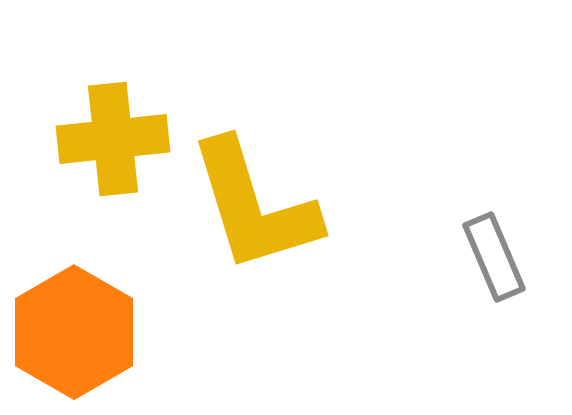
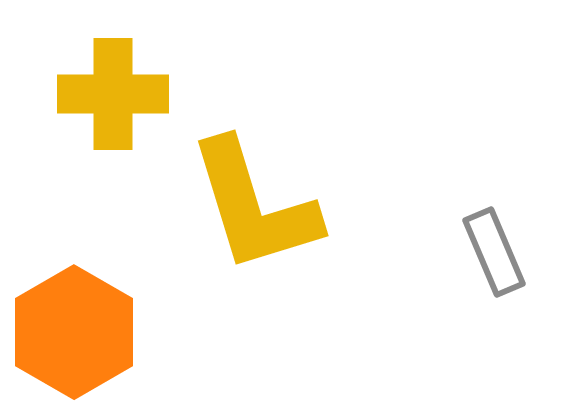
yellow cross: moved 45 px up; rotated 6 degrees clockwise
gray rectangle: moved 5 px up
